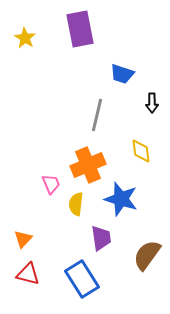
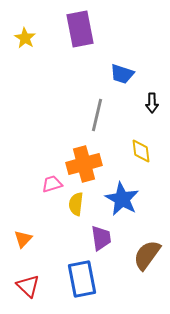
orange cross: moved 4 px left, 1 px up; rotated 8 degrees clockwise
pink trapezoid: moved 1 px right; rotated 85 degrees counterclockwise
blue star: moved 1 px right; rotated 12 degrees clockwise
red triangle: moved 12 px down; rotated 30 degrees clockwise
blue rectangle: rotated 21 degrees clockwise
